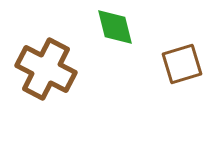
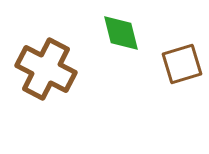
green diamond: moved 6 px right, 6 px down
